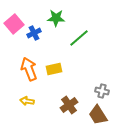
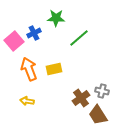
pink square: moved 17 px down
brown cross: moved 12 px right, 7 px up
